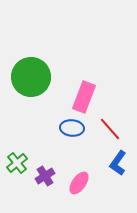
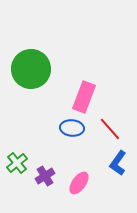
green circle: moved 8 px up
